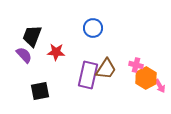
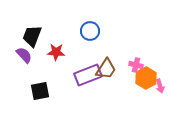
blue circle: moved 3 px left, 3 px down
purple rectangle: rotated 56 degrees clockwise
pink arrow: rotated 16 degrees clockwise
